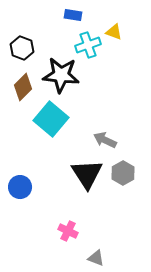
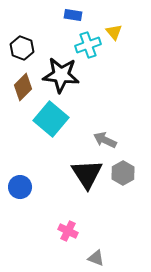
yellow triangle: rotated 30 degrees clockwise
